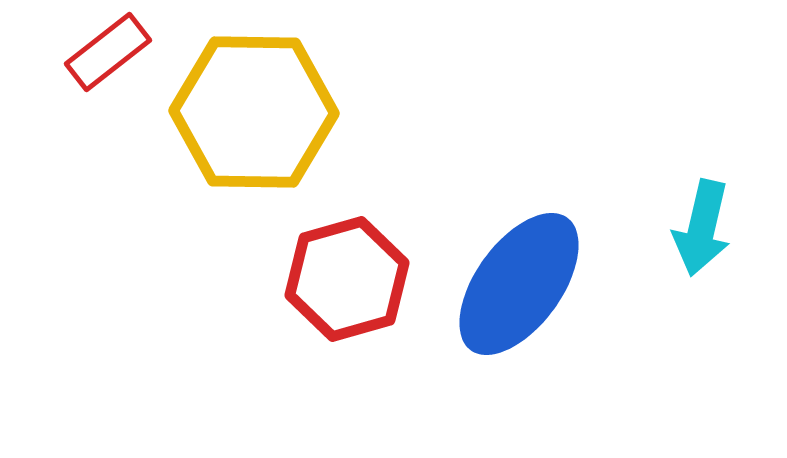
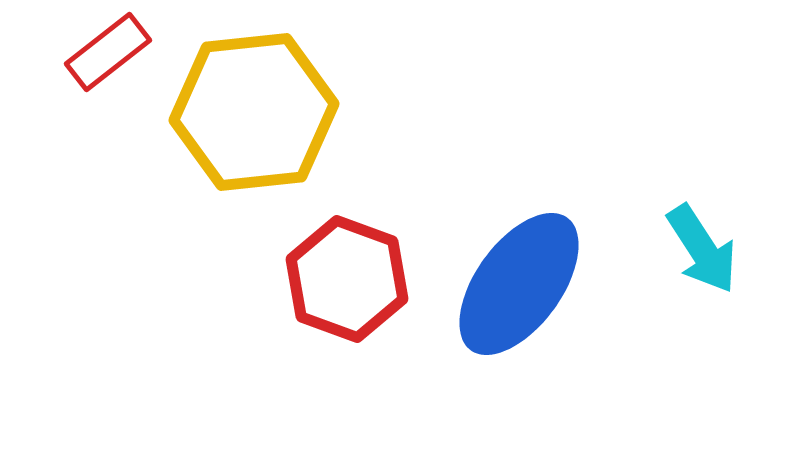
yellow hexagon: rotated 7 degrees counterclockwise
cyan arrow: moved 21 px down; rotated 46 degrees counterclockwise
red hexagon: rotated 24 degrees counterclockwise
